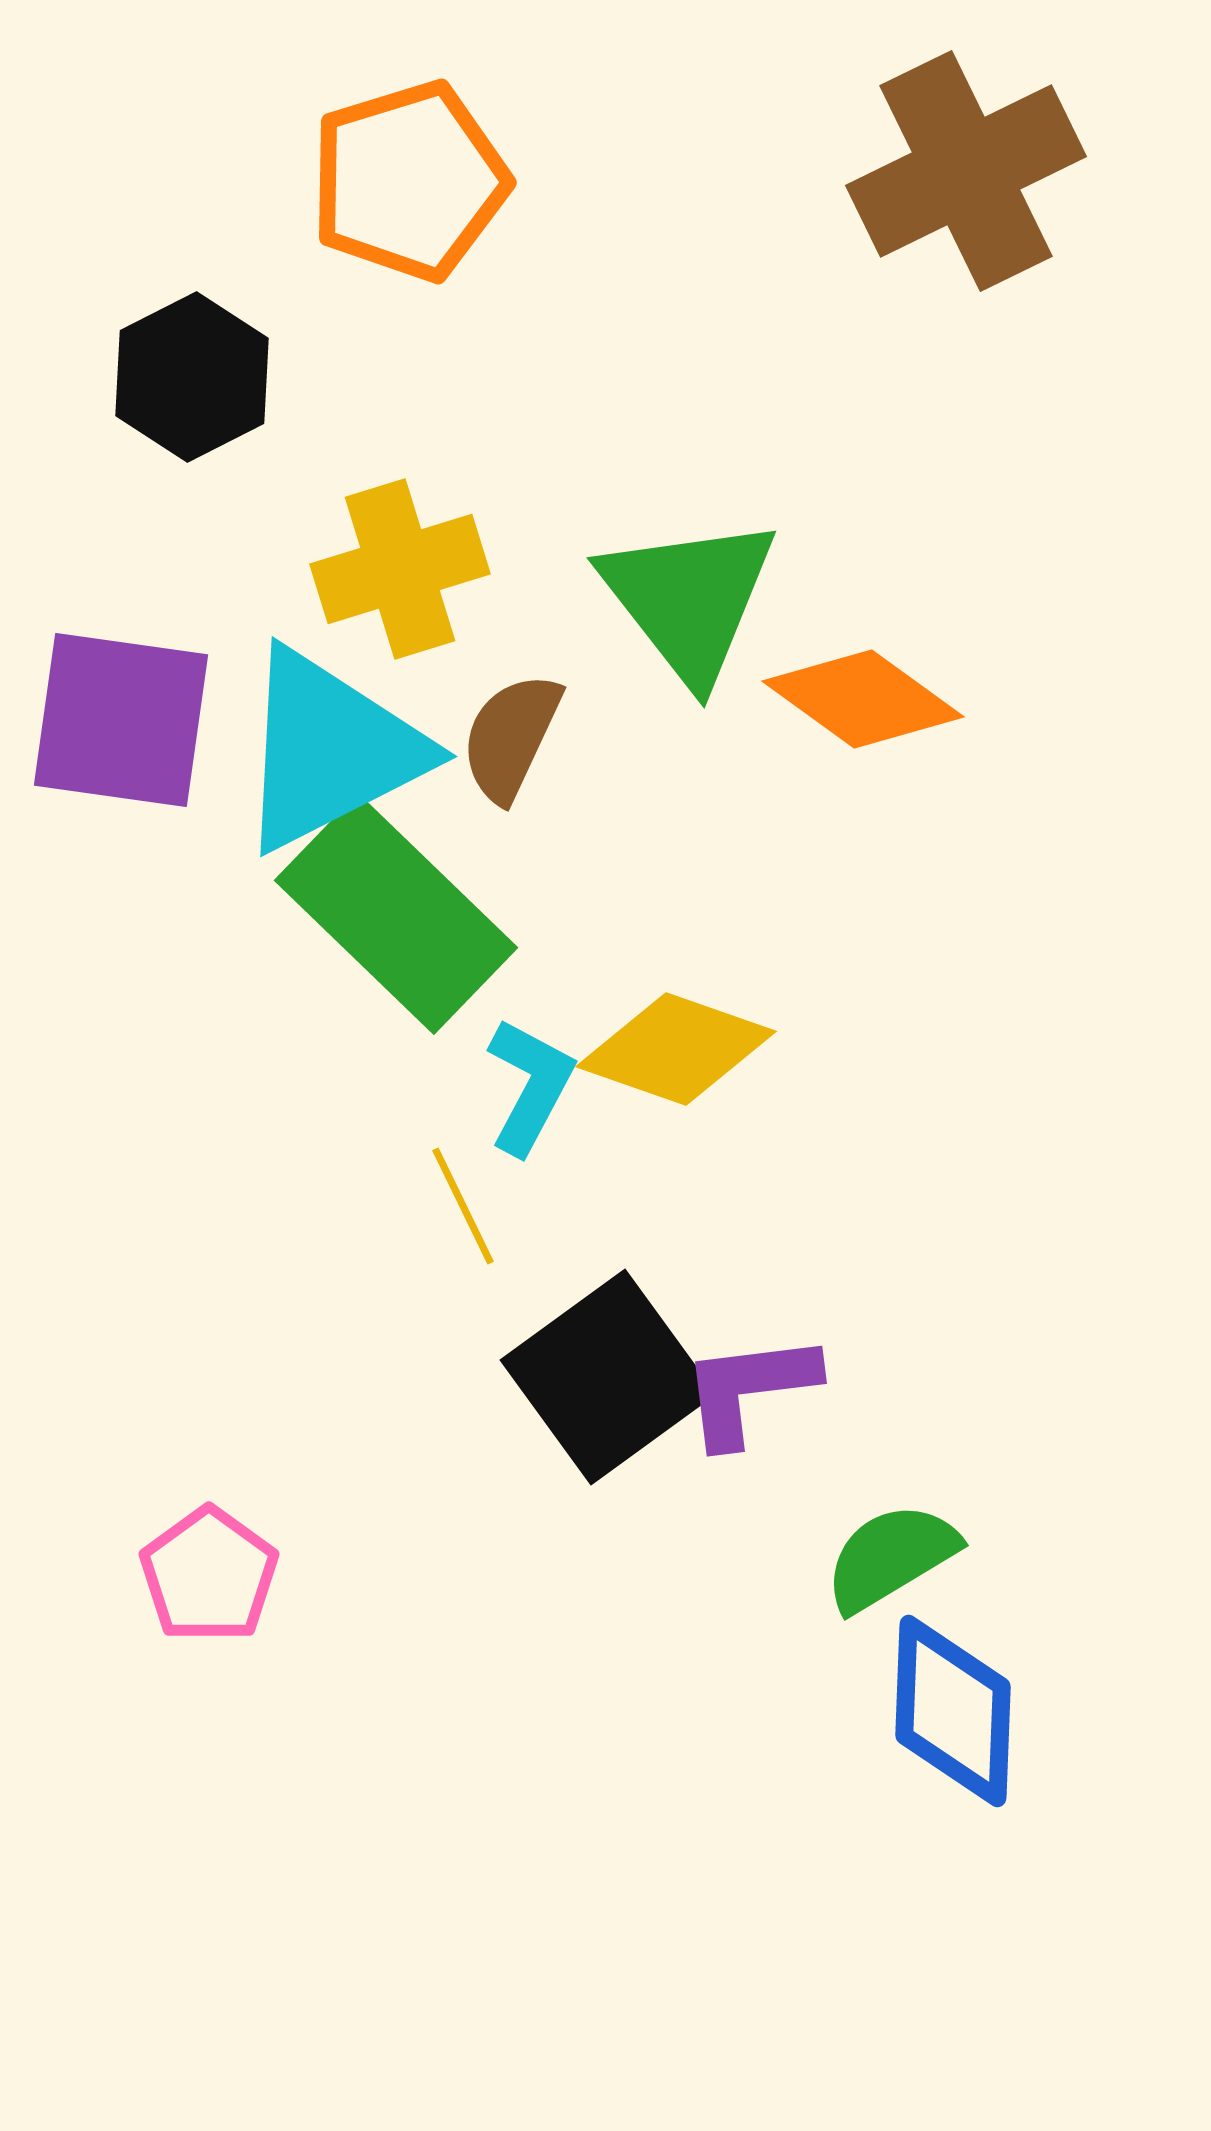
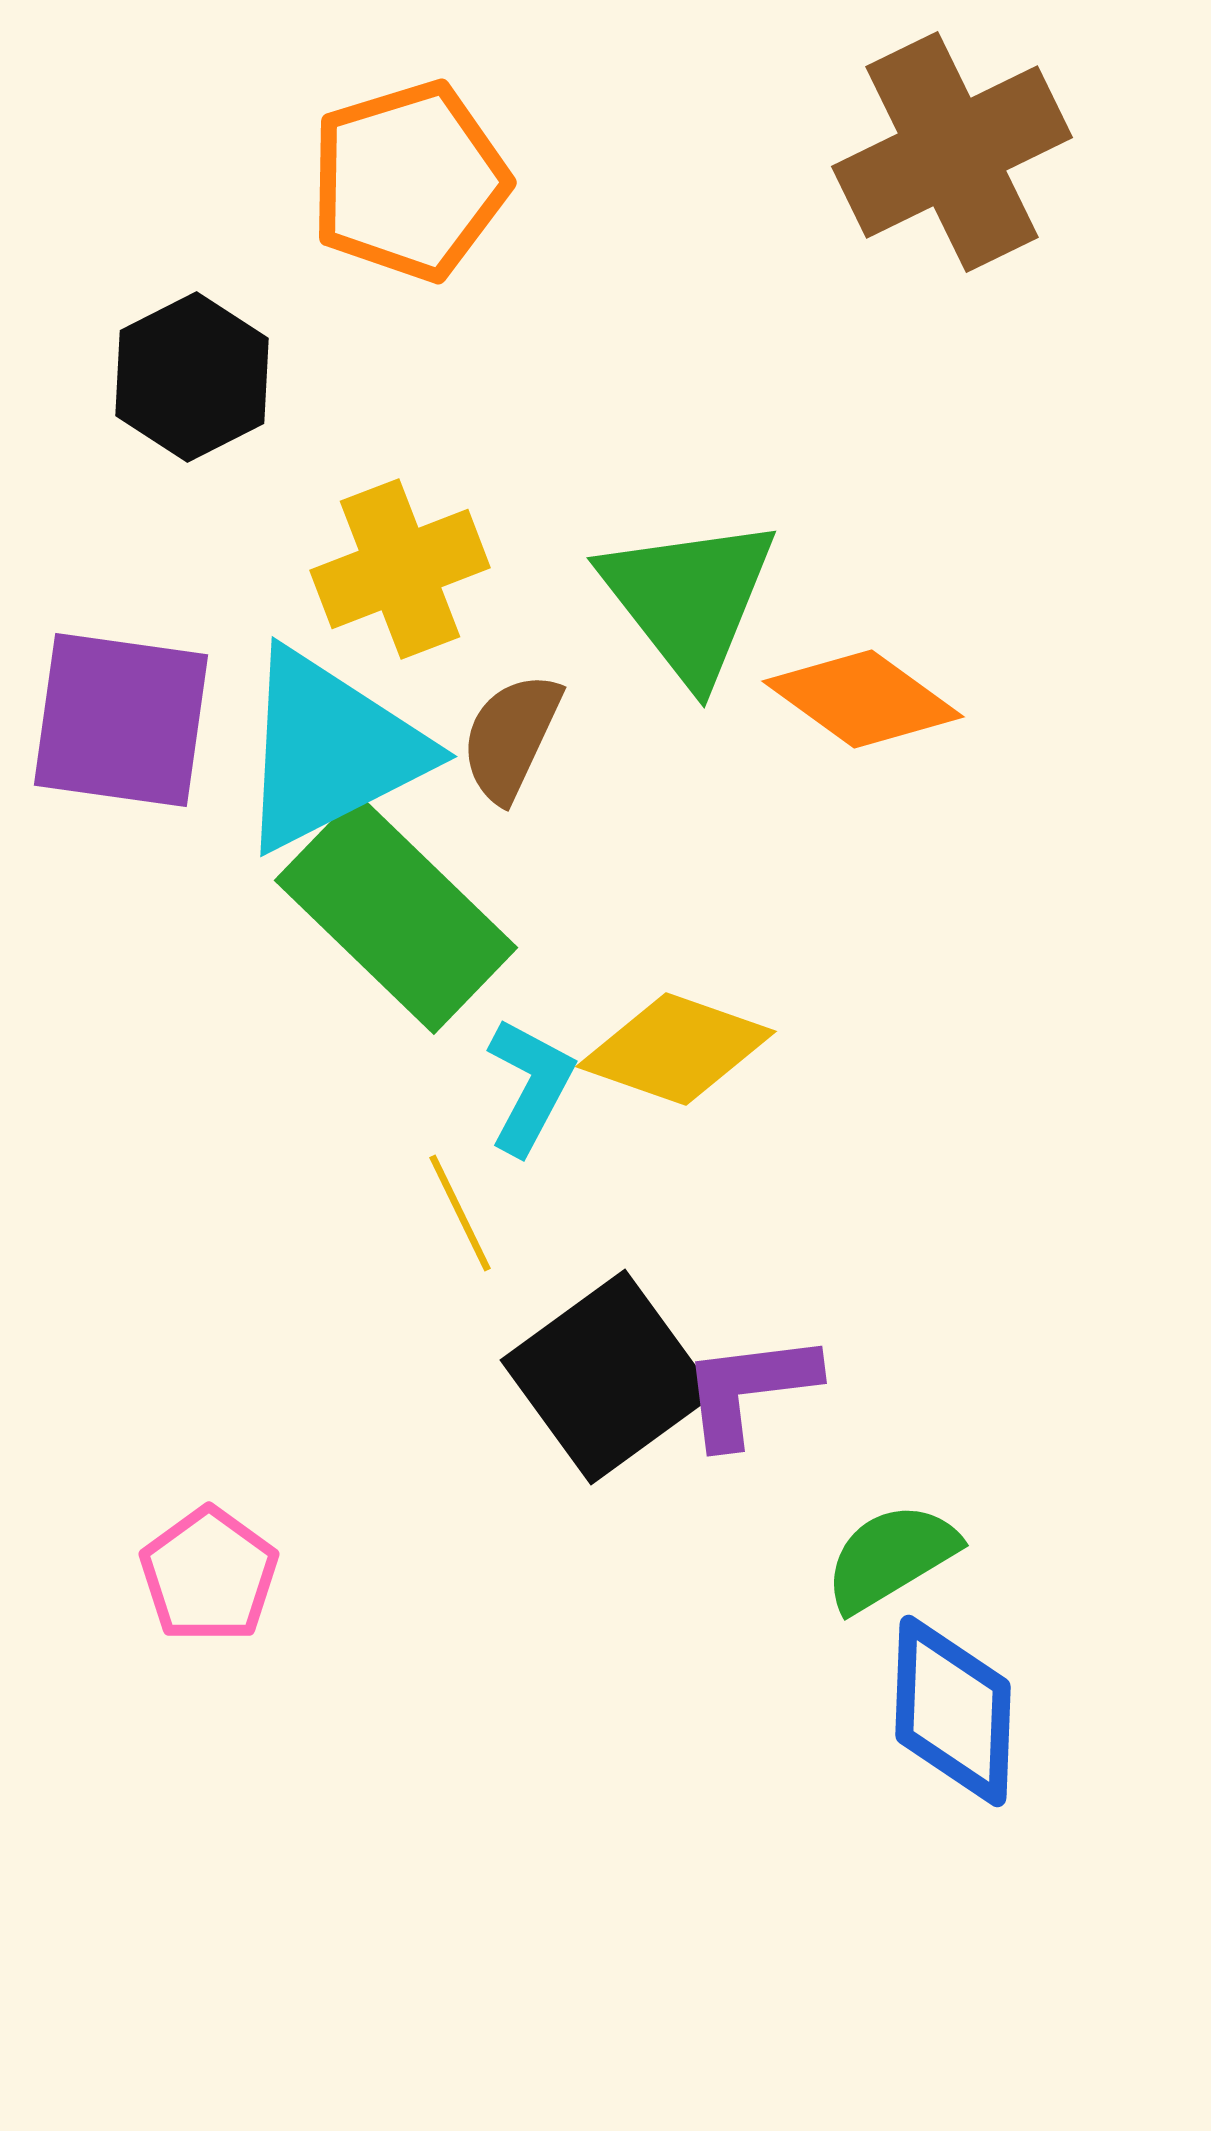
brown cross: moved 14 px left, 19 px up
yellow cross: rotated 4 degrees counterclockwise
yellow line: moved 3 px left, 7 px down
